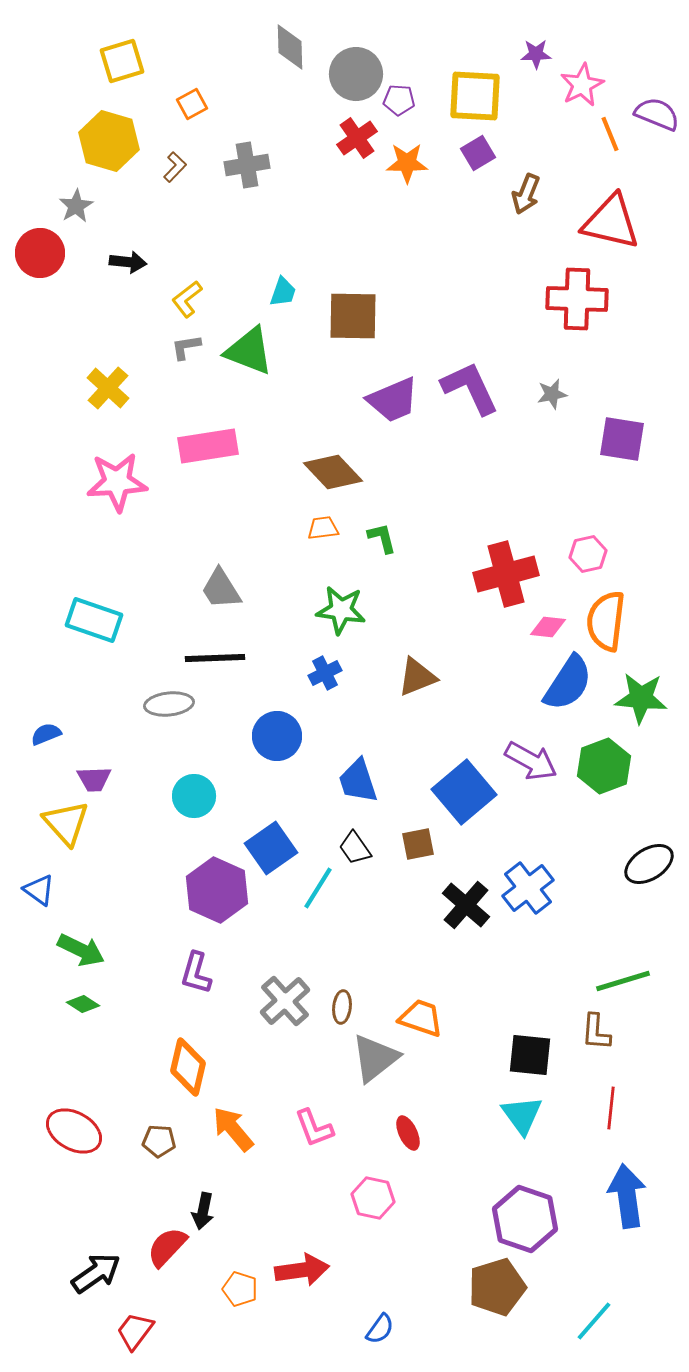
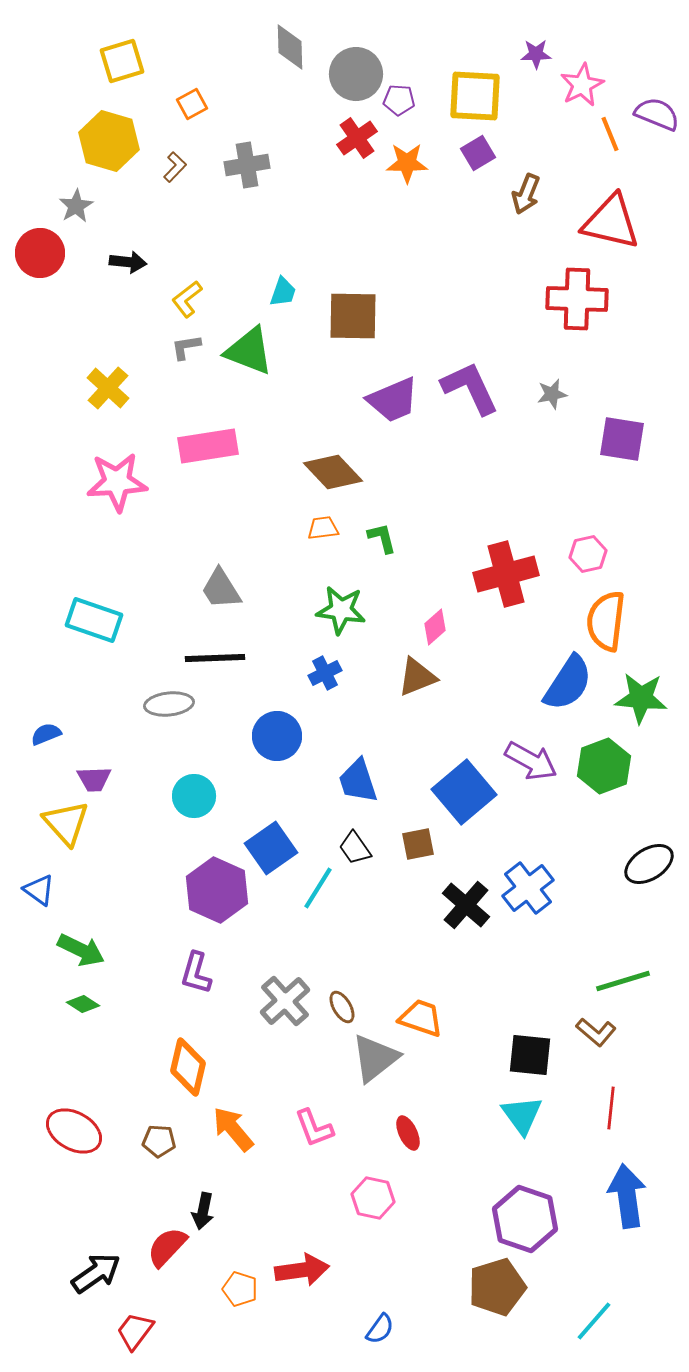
pink diamond at (548, 627): moved 113 px left; rotated 48 degrees counterclockwise
brown ellipse at (342, 1007): rotated 36 degrees counterclockwise
brown L-shape at (596, 1032): rotated 54 degrees counterclockwise
